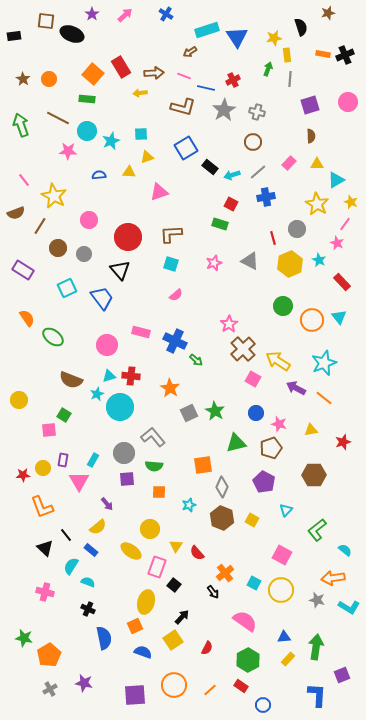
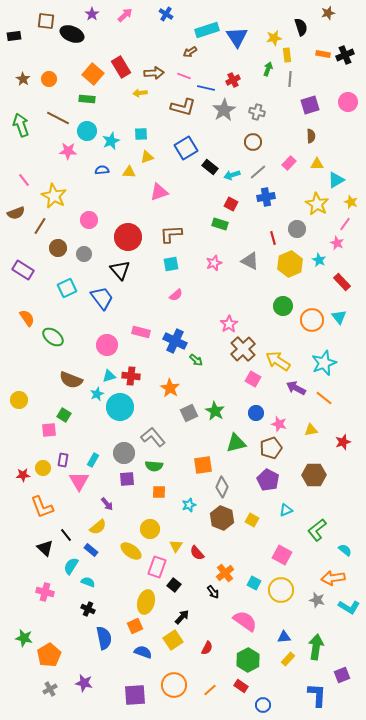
blue semicircle at (99, 175): moved 3 px right, 5 px up
cyan square at (171, 264): rotated 28 degrees counterclockwise
purple pentagon at (264, 482): moved 4 px right, 2 px up
cyan triangle at (286, 510): rotated 24 degrees clockwise
